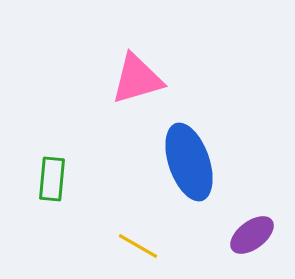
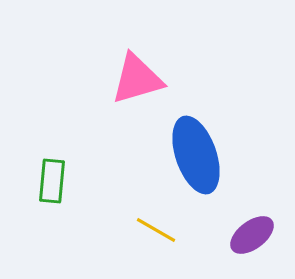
blue ellipse: moved 7 px right, 7 px up
green rectangle: moved 2 px down
yellow line: moved 18 px right, 16 px up
